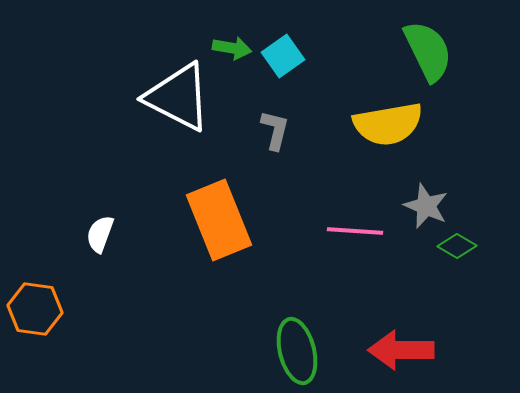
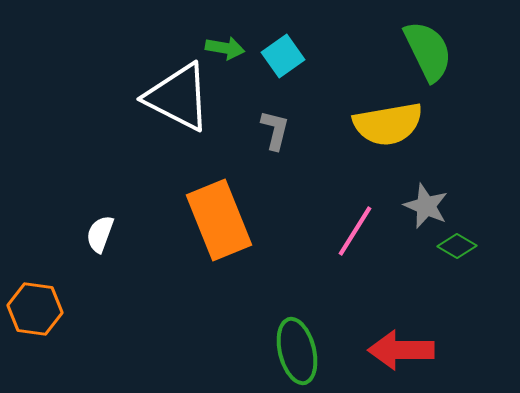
green arrow: moved 7 px left
pink line: rotated 62 degrees counterclockwise
